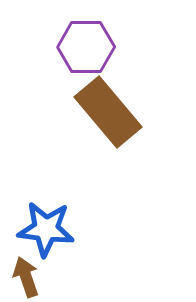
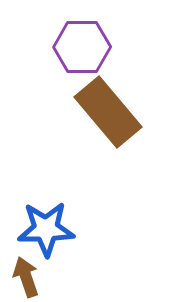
purple hexagon: moved 4 px left
blue star: rotated 8 degrees counterclockwise
